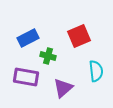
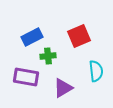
blue rectangle: moved 4 px right, 1 px up
green cross: rotated 21 degrees counterclockwise
purple triangle: rotated 10 degrees clockwise
